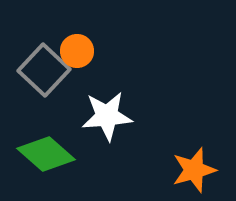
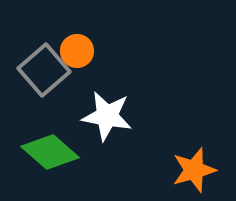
gray square: rotated 6 degrees clockwise
white star: rotated 15 degrees clockwise
green diamond: moved 4 px right, 2 px up
